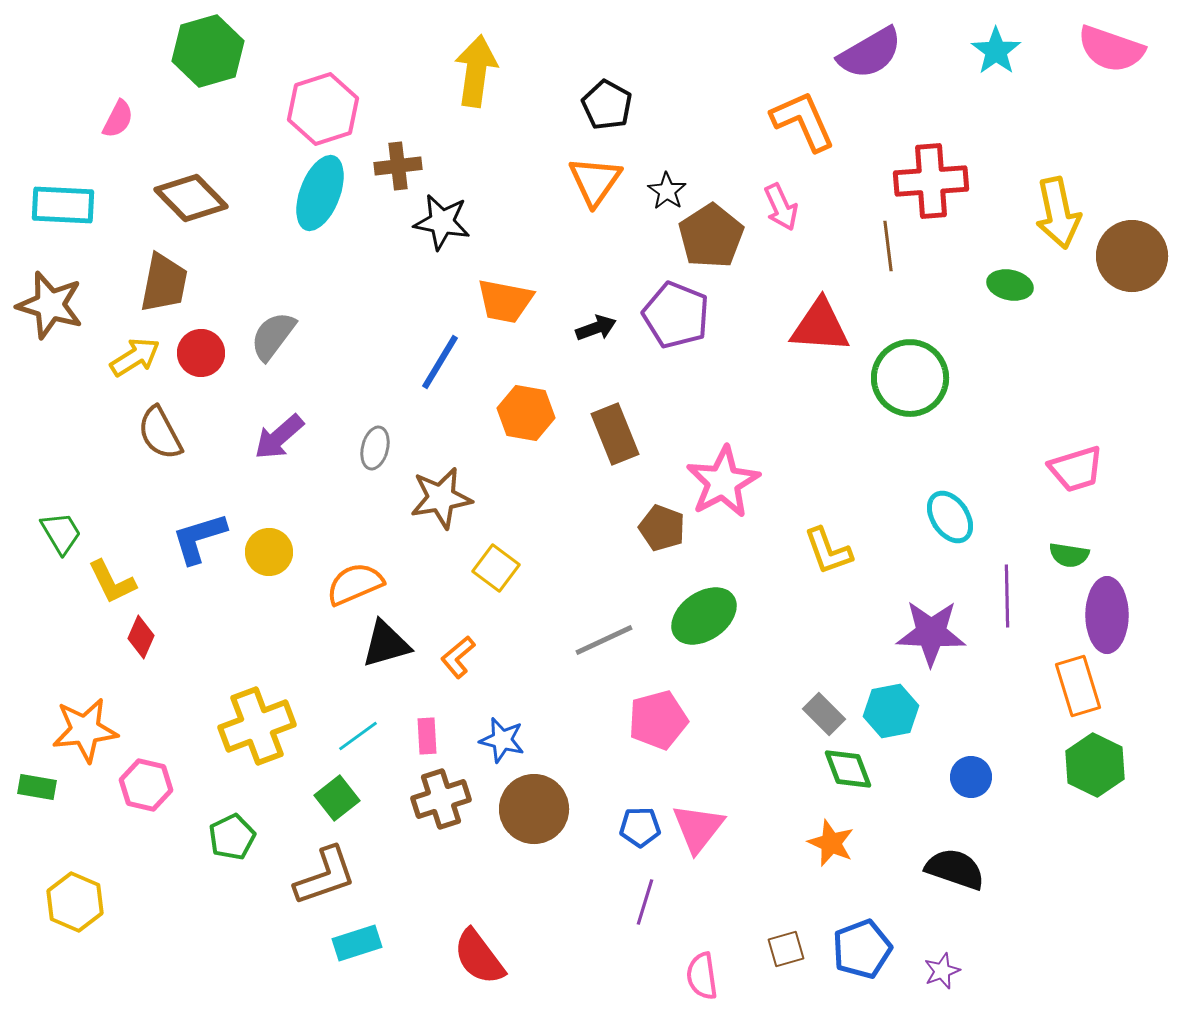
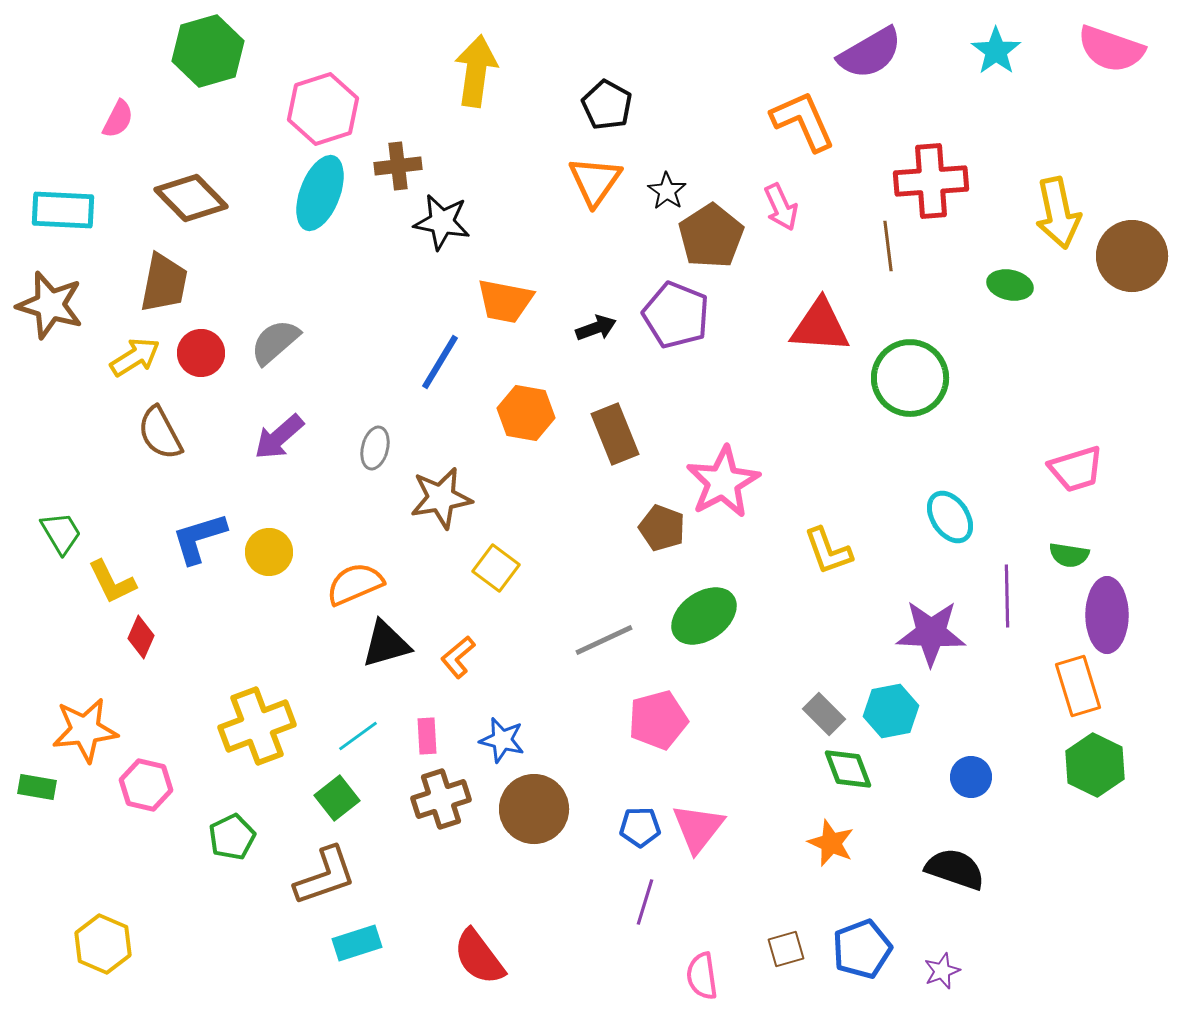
cyan rectangle at (63, 205): moved 5 px down
gray semicircle at (273, 336): moved 2 px right, 6 px down; rotated 12 degrees clockwise
yellow hexagon at (75, 902): moved 28 px right, 42 px down
